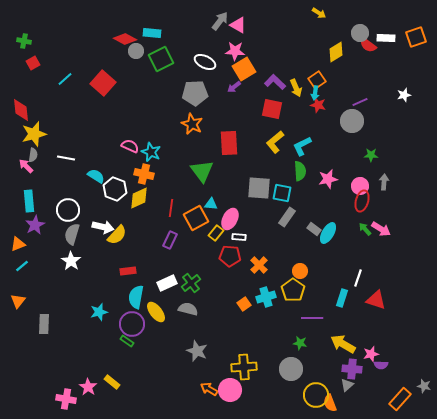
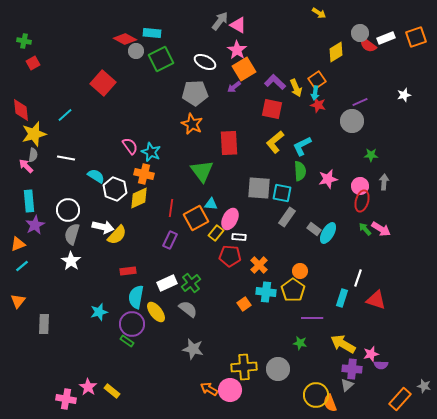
white rectangle at (386, 38): rotated 24 degrees counterclockwise
pink star at (235, 51): moved 2 px right, 1 px up; rotated 30 degrees clockwise
cyan line at (65, 79): moved 36 px down
pink semicircle at (130, 146): rotated 30 degrees clockwise
cyan cross at (266, 297): moved 5 px up; rotated 24 degrees clockwise
gray semicircle at (188, 309): rotated 24 degrees clockwise
gray star at (197, 351): moved 4 px left, 2 px up; rotated 10 degrees counterclockwise
gray circle at (291, 369): moved 13 px left
yellow rectangle at (112, 382): moved 9 px down
